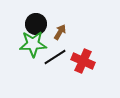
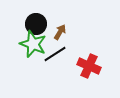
green star: rotated 24 degrees clockwise
black line: moved 3 px up
red cross: moved 6 px right, 5 px down
